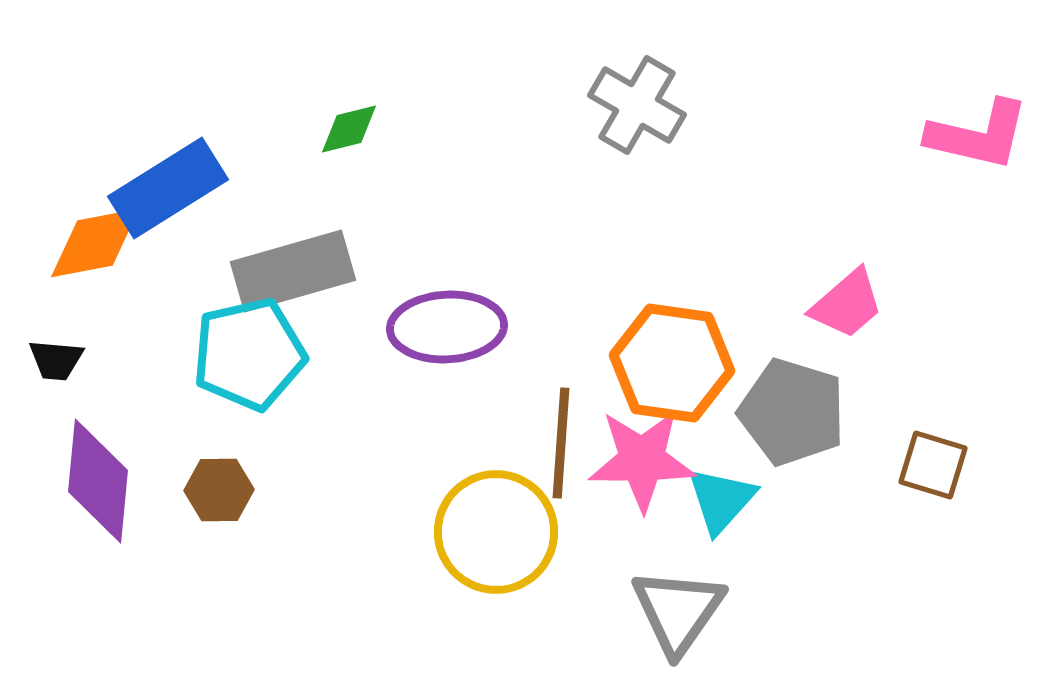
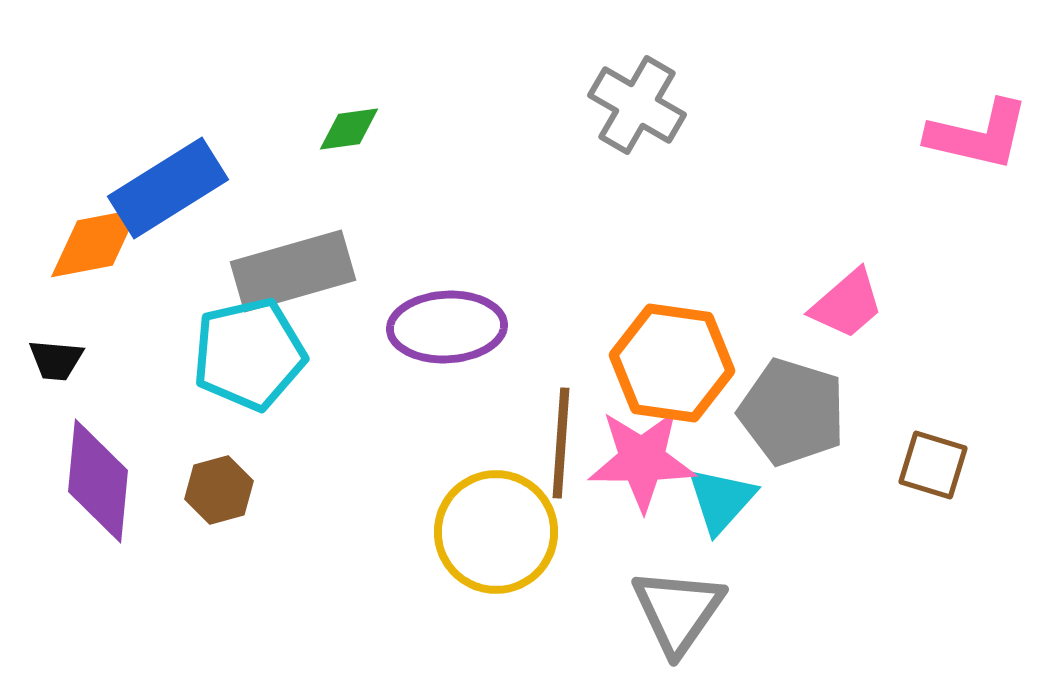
green diamond: rotated 6 degrees clockwise
brown hexagon: rotated 14 degrees counterclockwise
